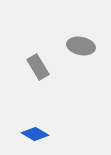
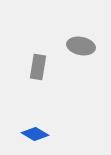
gray rectangle: rotated 40 degrees clockwise
